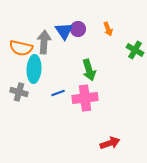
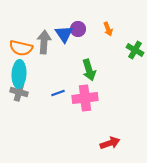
blue triangle: moved 3 px down
cyan ellipse: moved 15 px left, 5 px down
